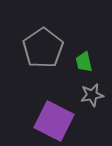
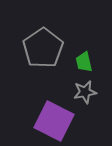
gray star: moved 7 px left, 3 px up
